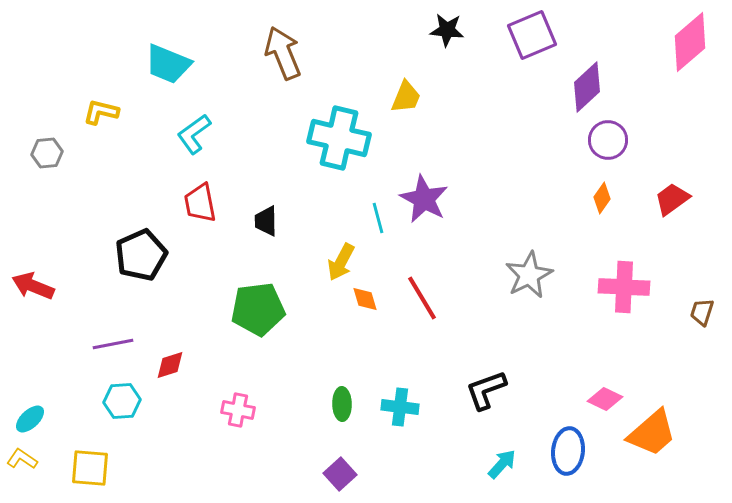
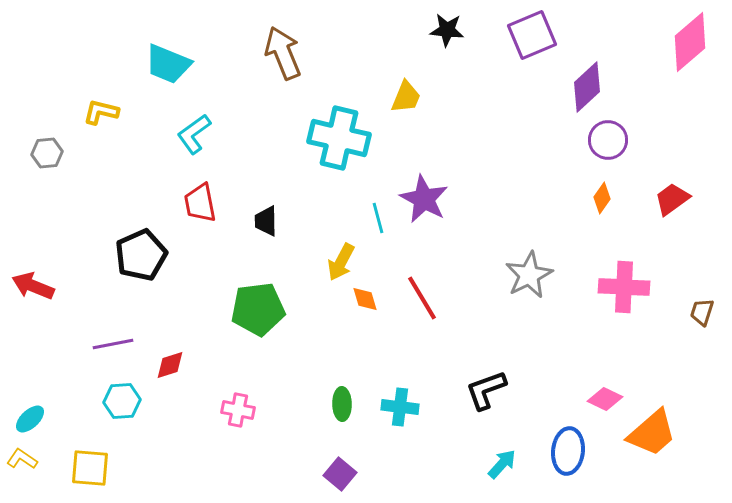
purple square at (340, 474): rotated 8 degrees counterclockwise
